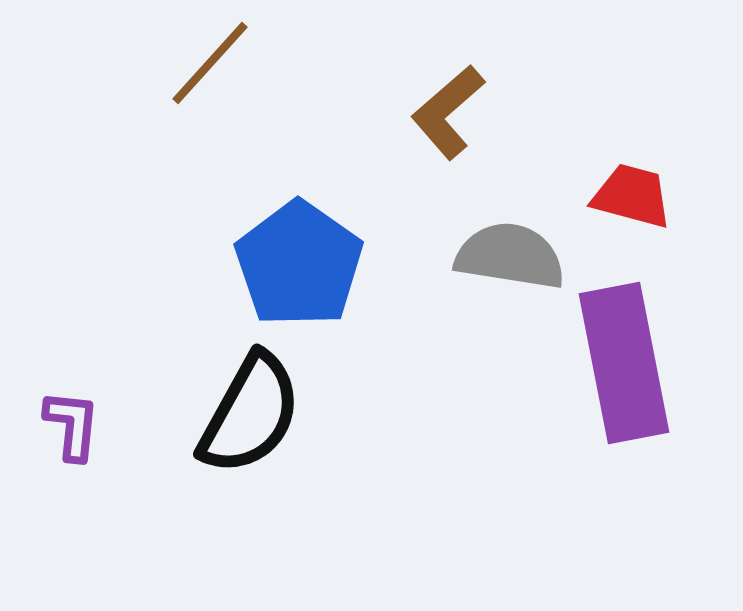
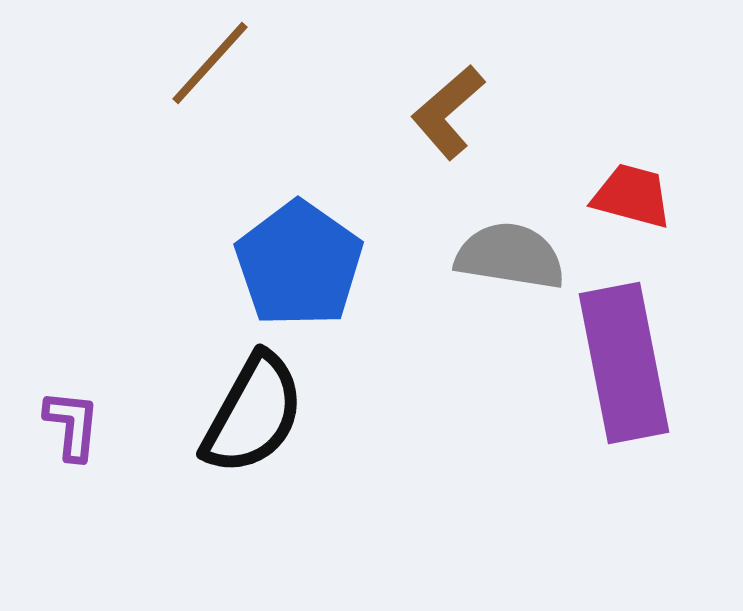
black semicircle: moved 3 px right
